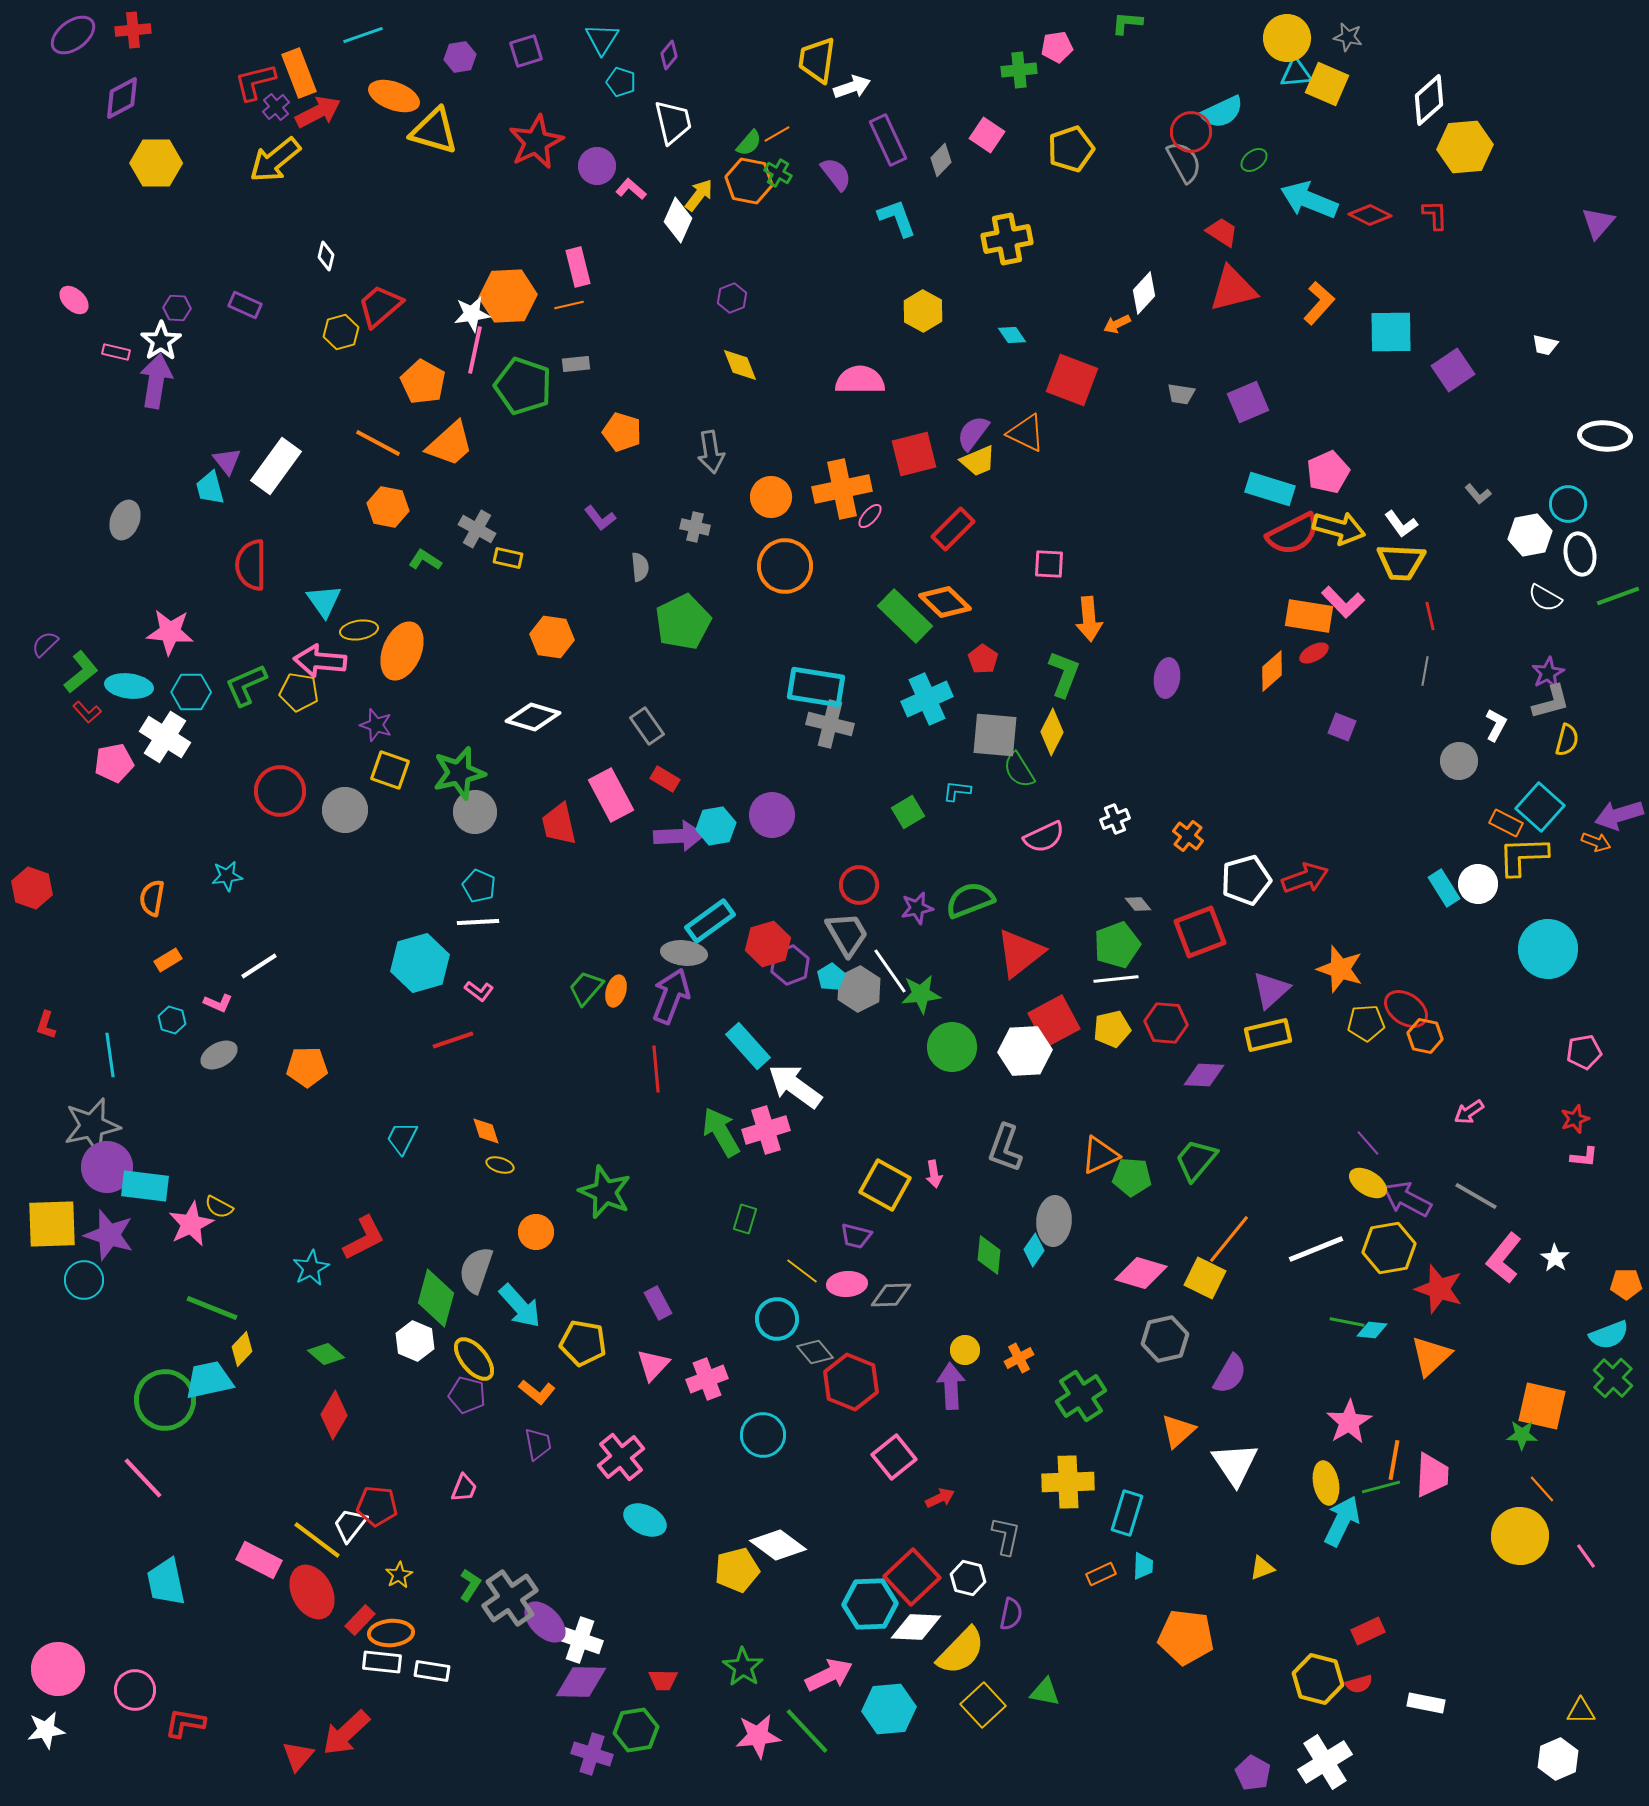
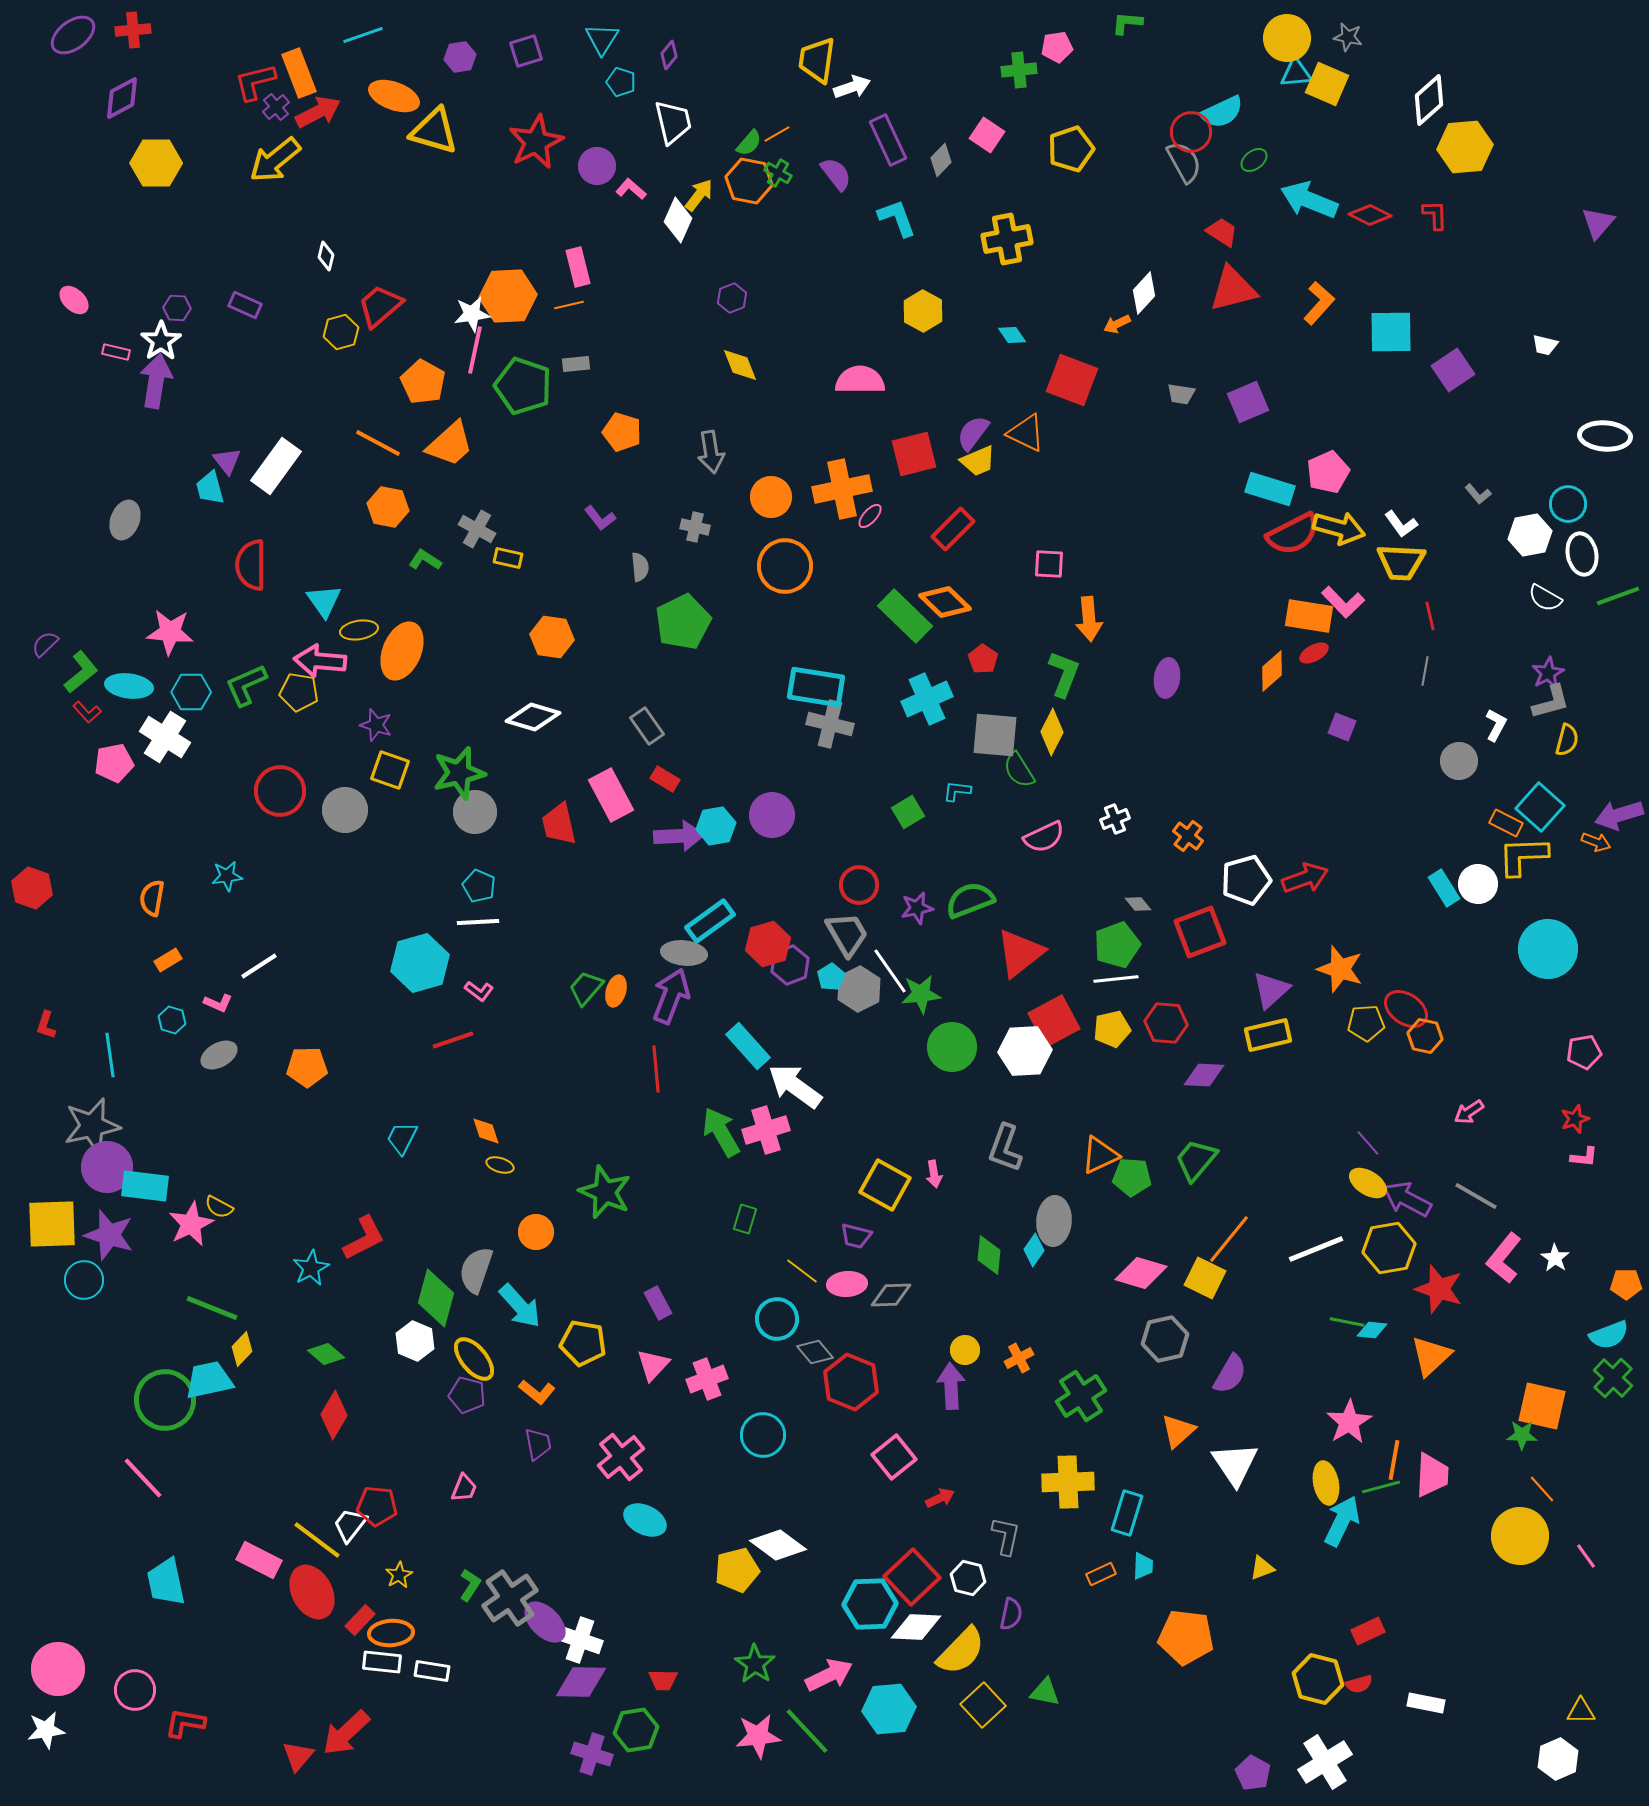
white ellipse at (1580, 554): moved 2 px right
green star at (743, 1667): moved 12 px right, 3 px up
